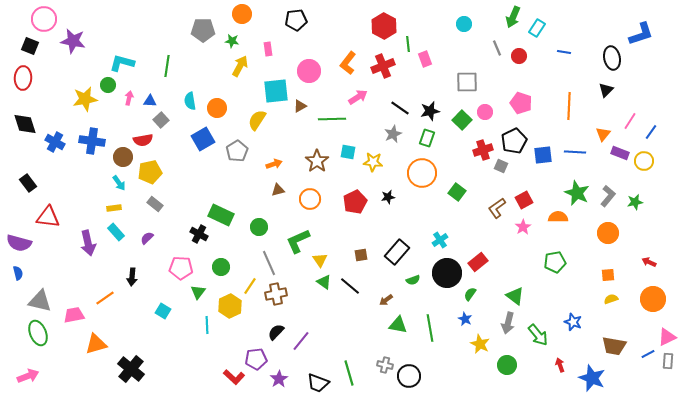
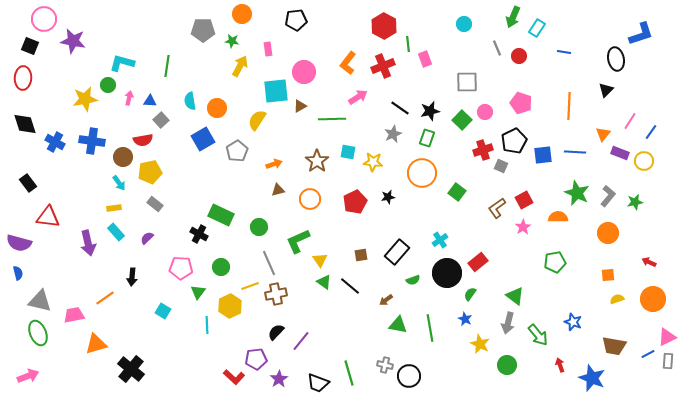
black ellipse at (612, 58): moved 4 px right, 1 px down
pink circle at (309, 71): moved 5 px left, 1 px down
yellow line at (250, 286): rotated 36 degrees clockwise
yellow semicircle at (611, 299): moved 6 px right
